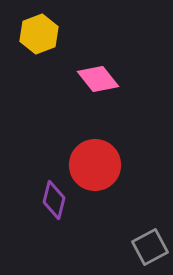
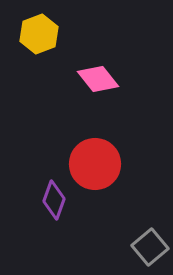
red circle: moved 1 px up
purple diamond: rotated 6 degrees clockwise
gray square: rotated 12 degrees counterclockwise
